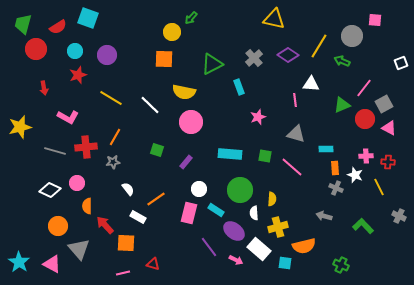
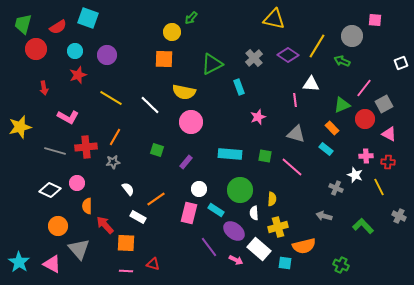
yellow line at (319, 46): moved 2 px left
pink triangle at (389, 128): moved 6 px down
cyan rectangle at (326, 149): rotated 40 degrees clockwise
orange rectangle at (335, 168): moved 3 px left, 40 px up; rotated 40 degrees counterclockwise
pink line at (123, 273): moved 3 px right, 2 px up; rotated 16 degrees clockwise
